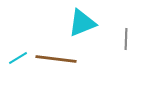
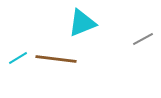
gray line: moved 17 px right; rotated 60 degrees clockwise
